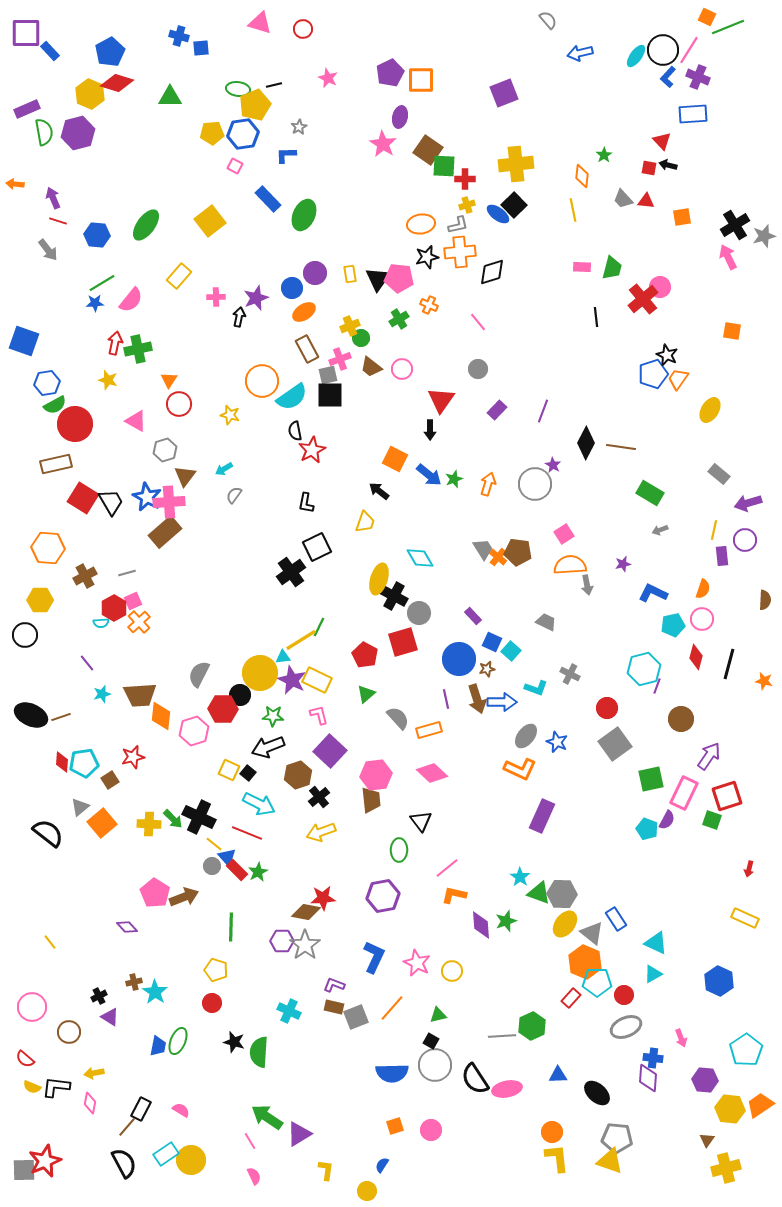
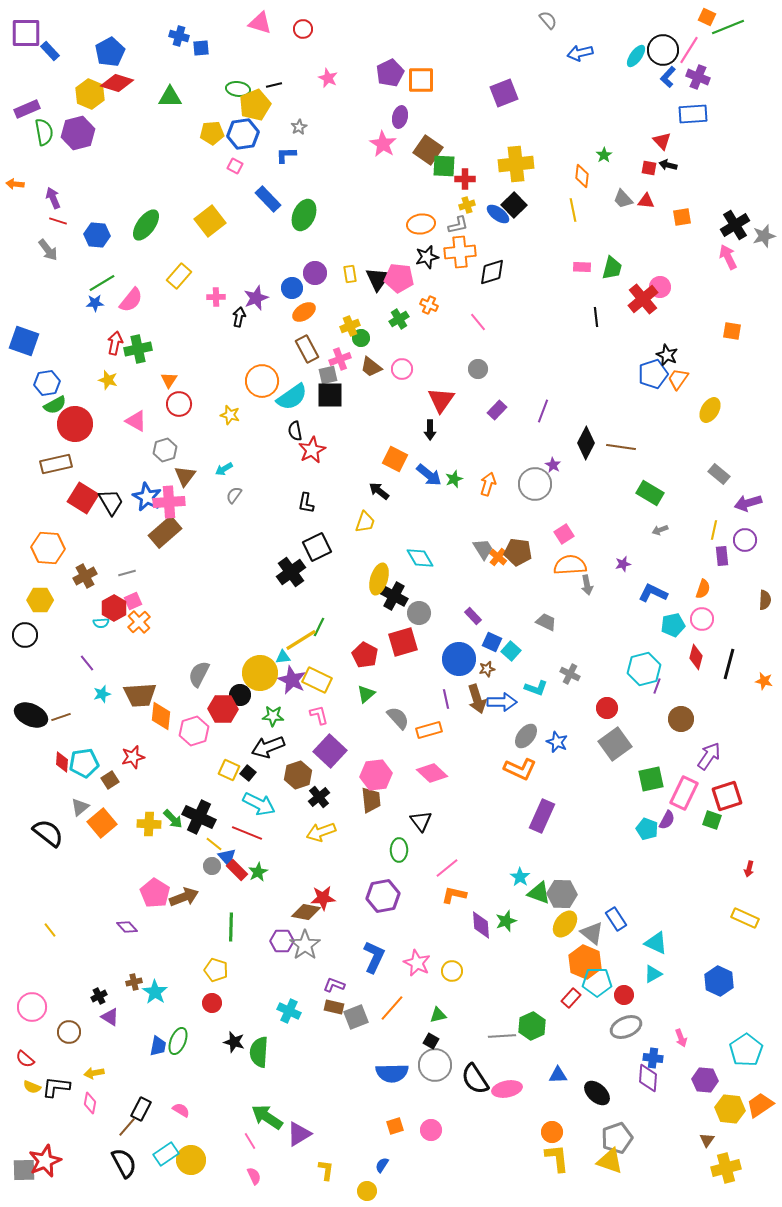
yellow line at (50, 942): moved 12 px up
gray pentagon at (617, 1138): rotated 24 degrees counterclockwise
